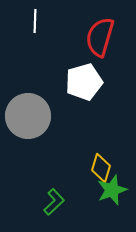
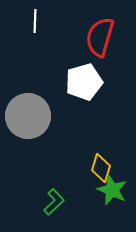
green star: rotated 28 degrees counterclockwise
